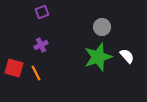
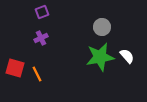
purple cross: moved 7 px up
green star: moved 2 px right; rotated 8 degrees clockwise
red square: moved 1 px right
orange line: moved 1 px right, 1 px down
